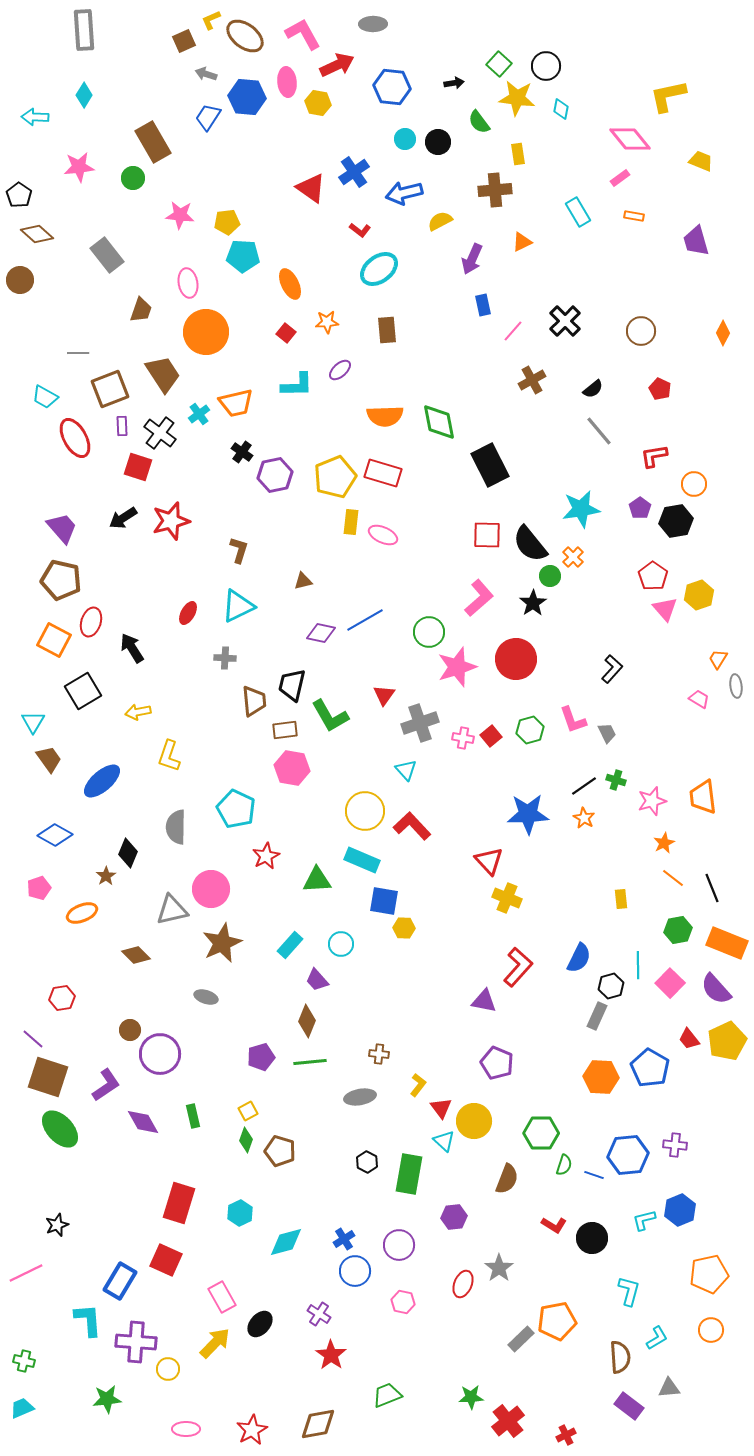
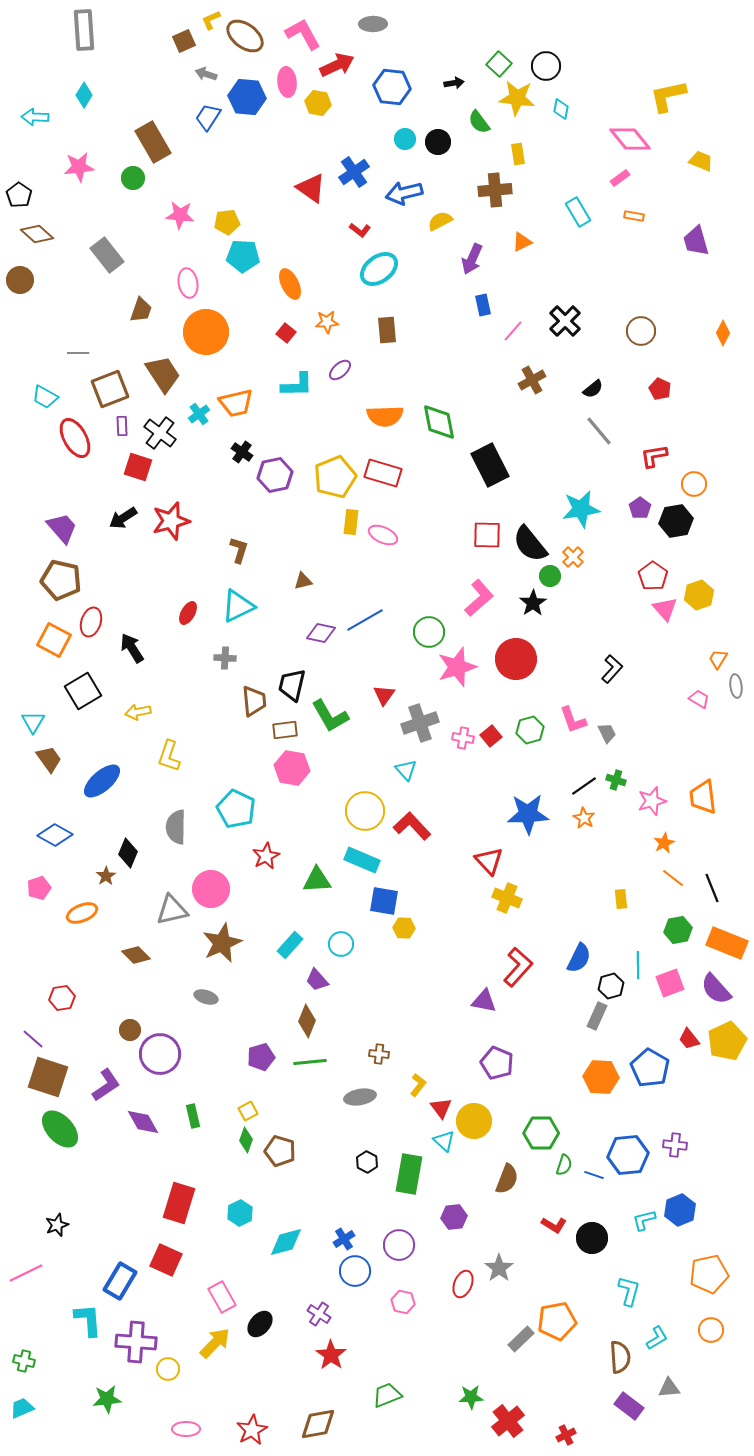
pink square at (670, 983): rotated 24 degrees clockwise
